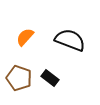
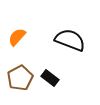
orange semicircle: moved 8 px left
brown pentagon: moved 1 px right; rotated 25 degrees clockwise
